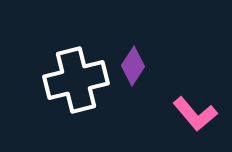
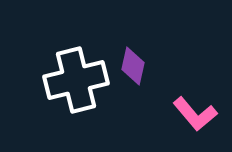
purple diamond: rotated 21 degrees counterclockwise
